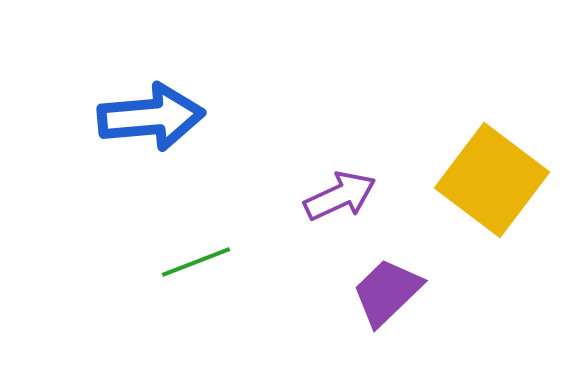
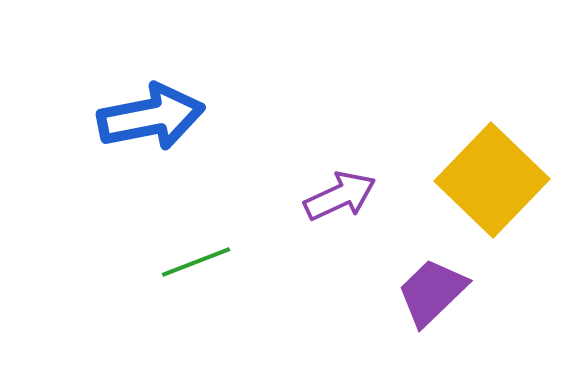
blue arrow: rotated 6 degrees counterclockwise
yellow square: rotated 7 degrees clockwise
purple trapezoid: moved 45 px right
